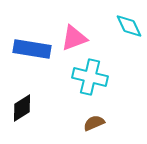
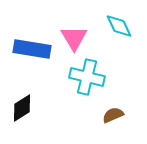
cyan diamond: moved 10 px left
pink triangle: rotated 40 degrees counterclockwise
cyan cross: moved 3 px left
brown semicircle: moved 19 px right, 8 px up
